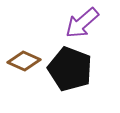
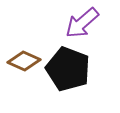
black pentagon: moved 2 px left
